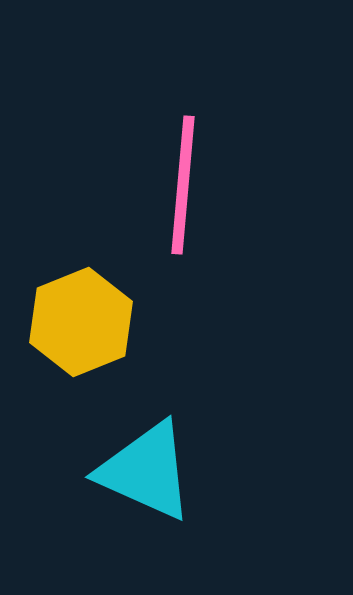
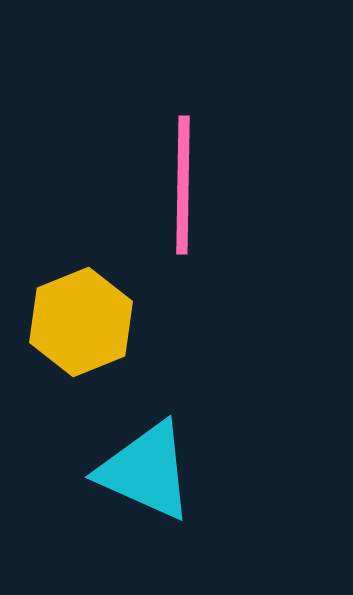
pink line: rotated 4 degrees counterclockwise
